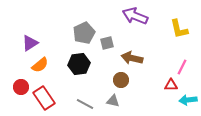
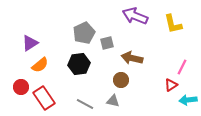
yellow L-shape: moved 6 px left, 5 px up
red triangle: rotated 32 degrees counterclockwise
